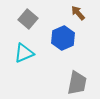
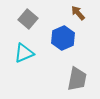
gray trapezoid: moved 4 px up
